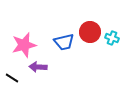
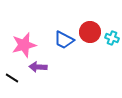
blue trapezoid: moved 2 px up; rotated 40 degrees clockwise
